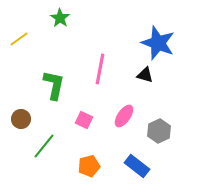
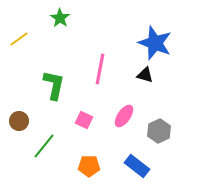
blue star: moved 3 px left
brown circle: moved 2 px left, 2 px down
orange pentagon: rotated 15 degrees clockwise
